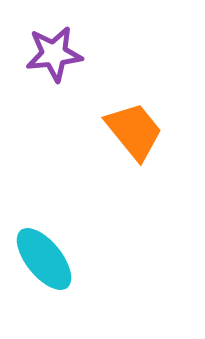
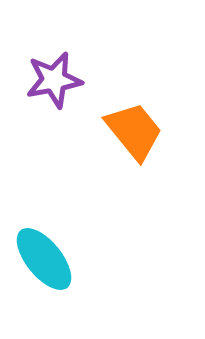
purple star: moved 26 px down; rotated 4 degrees counterclockwise
